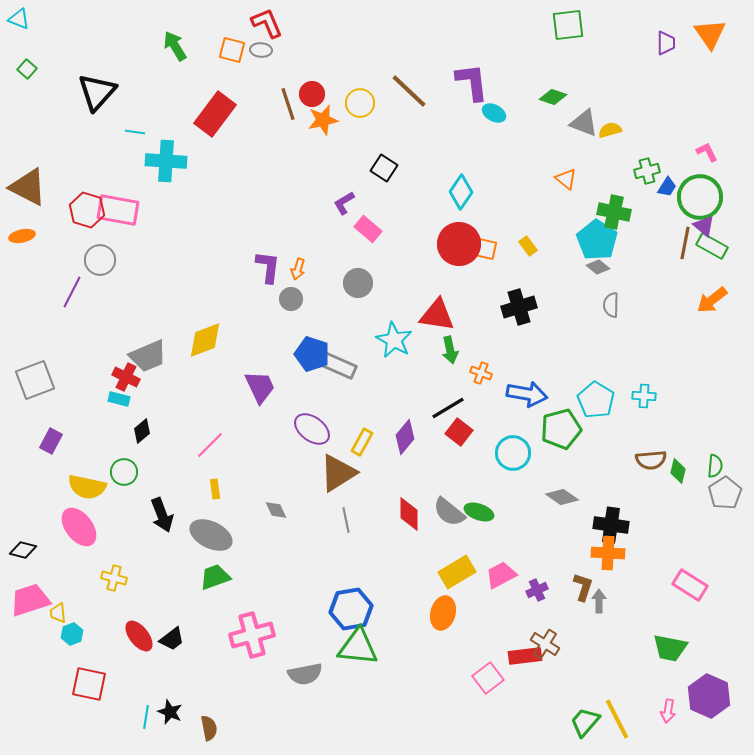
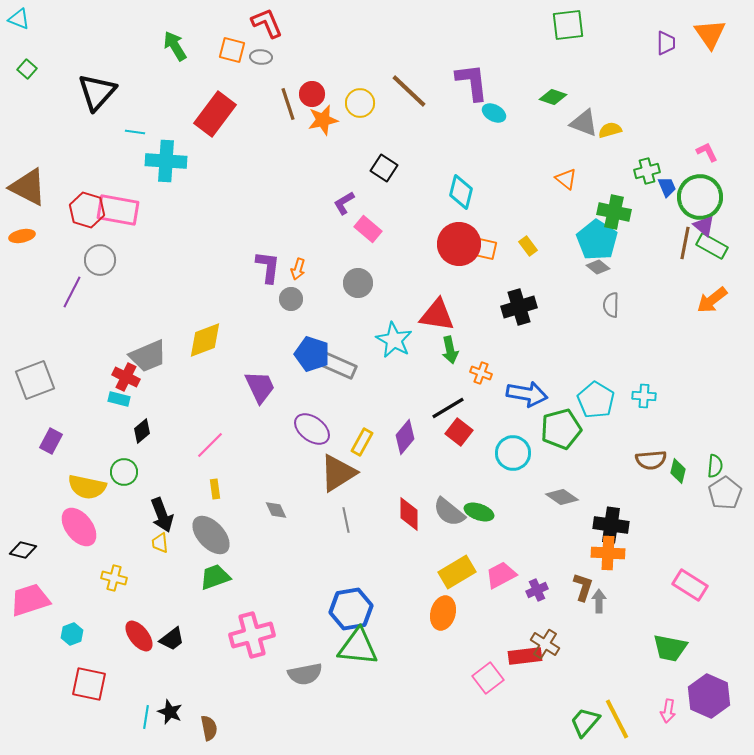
gray ellipse at (261, 50): moved 7 px down
blue trapezoid at (667, 187): rotated 55 degrees counterclockwise
cyan diamond at (461, 192): rotated 20 degrees counterclockwise
gray ellipse at (211, 535): rotated 21 degrees clockwise
yellow trapezoid at (58, 613): moved 102 px right, 70 px up
